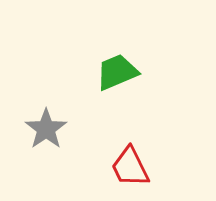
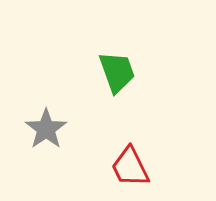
green trapezoid: rotated 93 degrees clockwise
